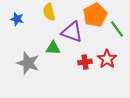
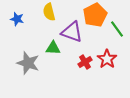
red cross: rotated 24 degrees counterclockwise
